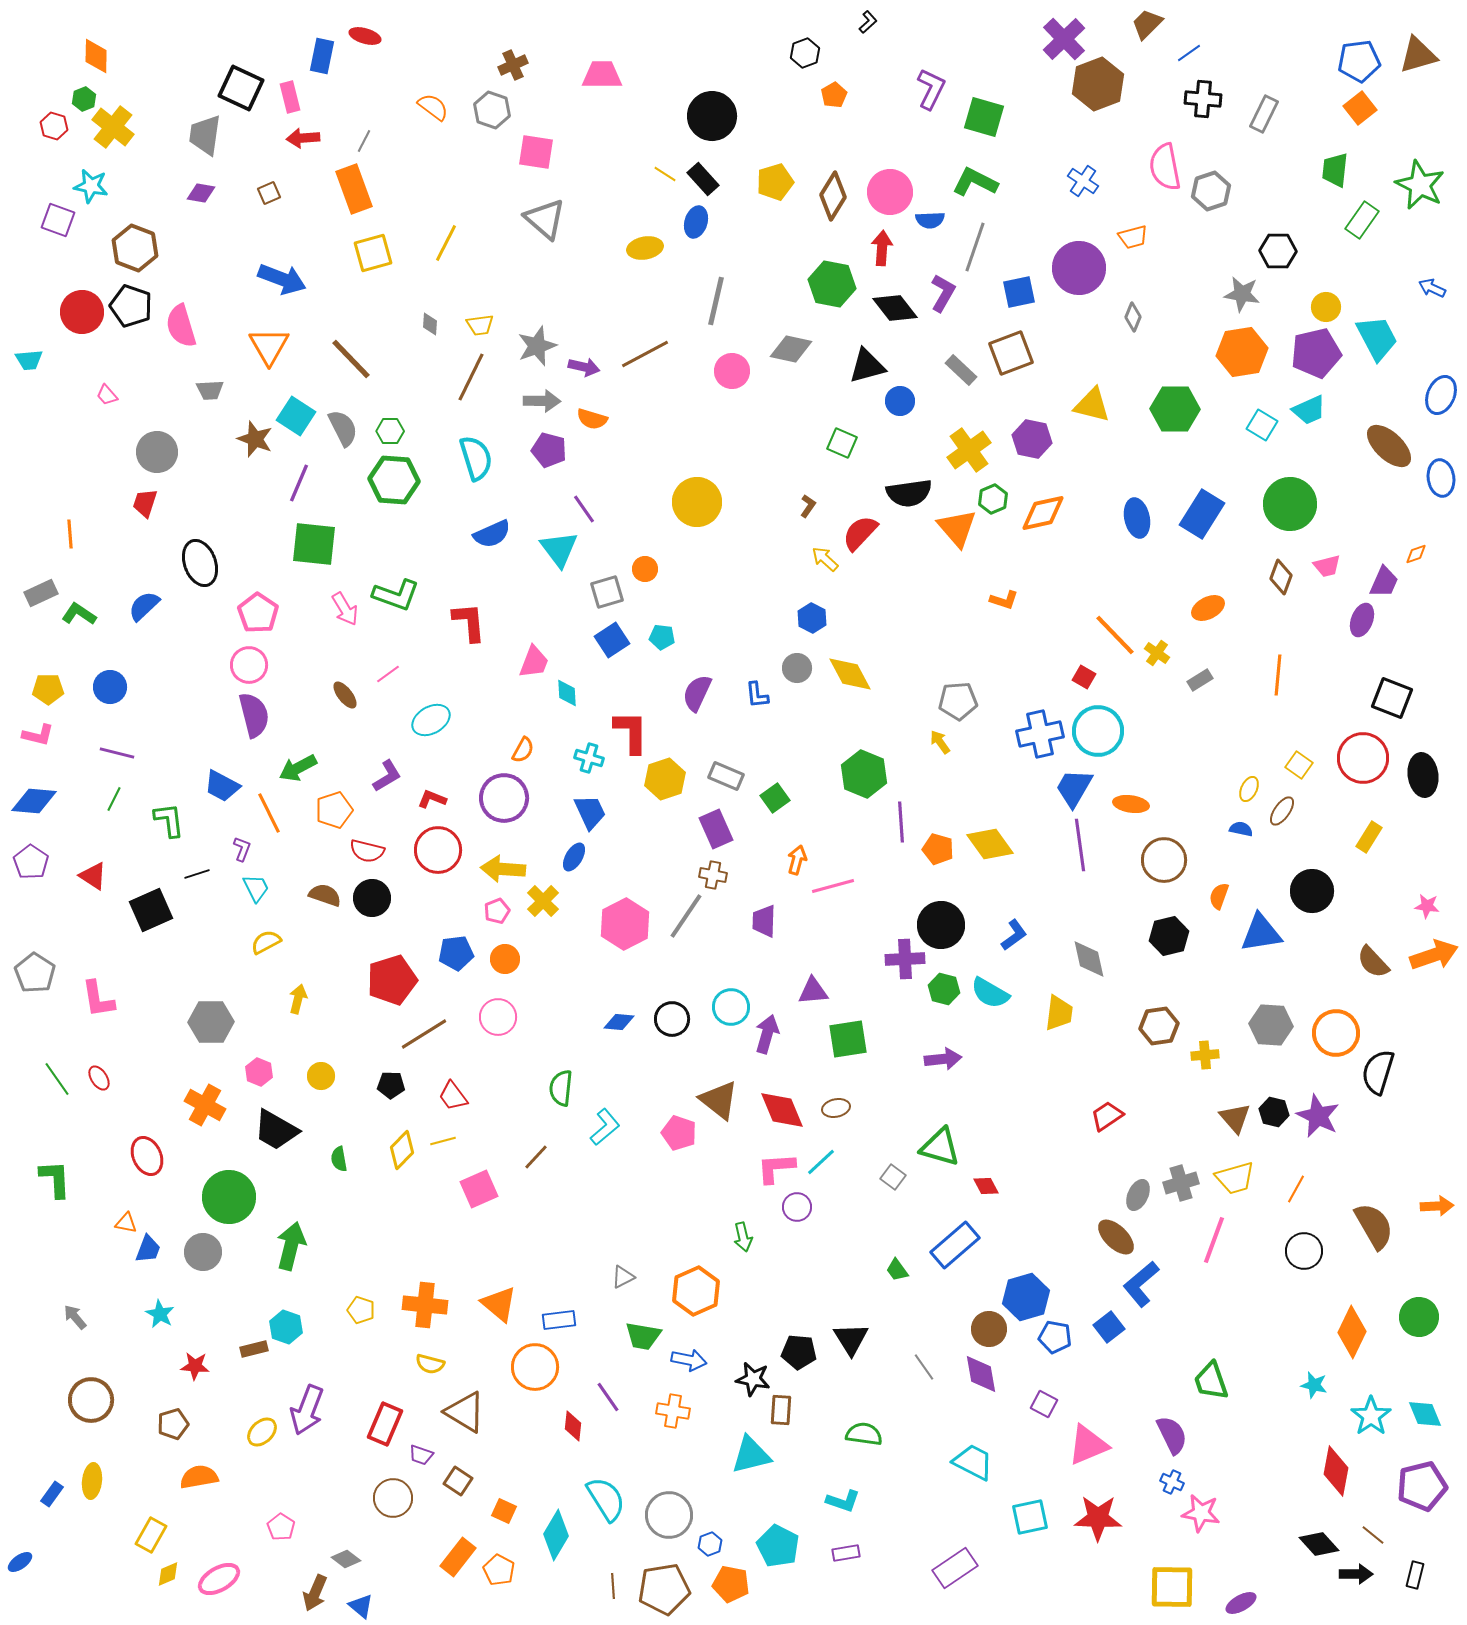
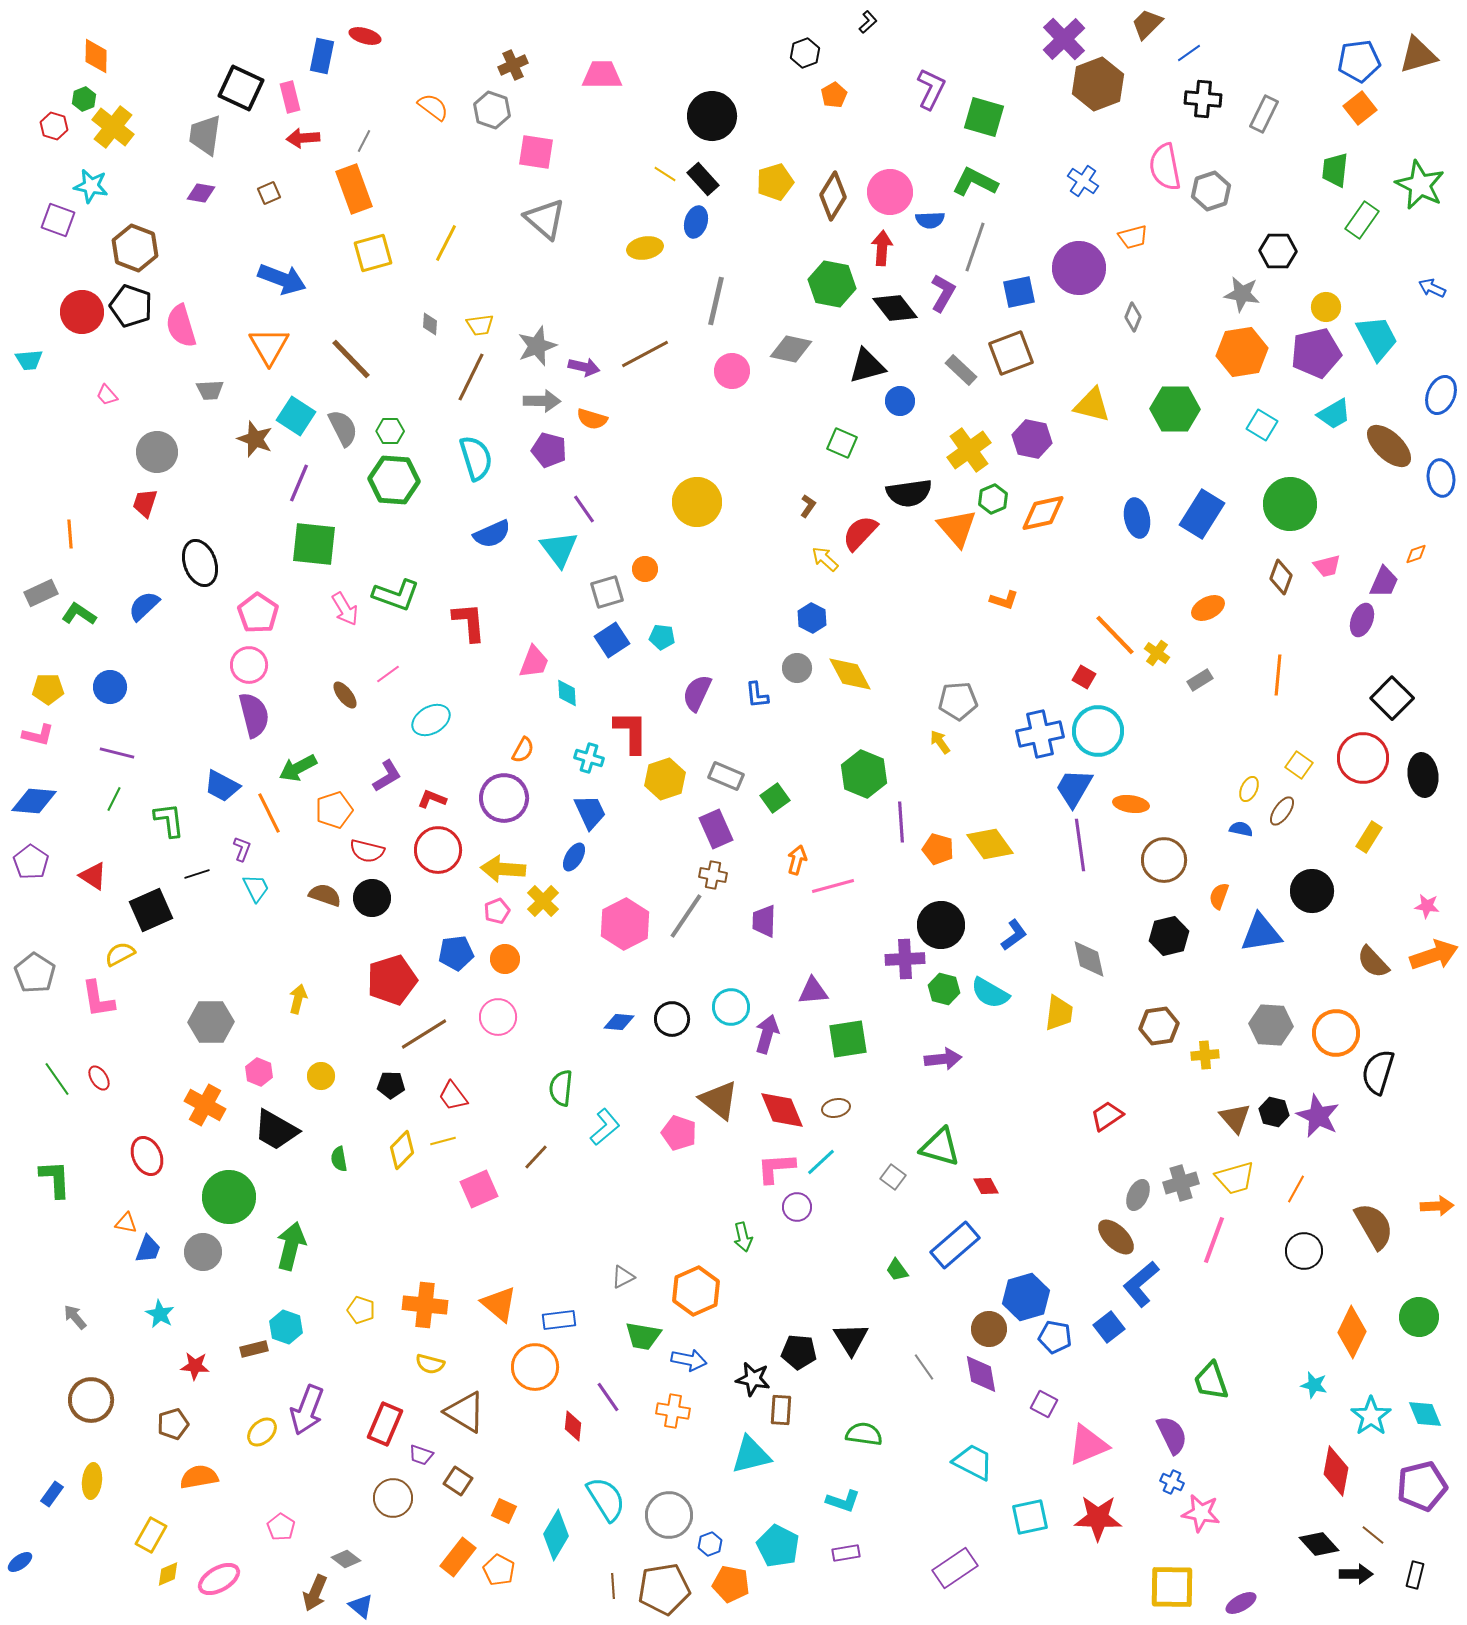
cyan trapezoid at (1309, 410): moved 25 px right, 4 px down; rotated 6 degrees counterclockwise
black square at (1392, 698): rotated 24 degrees clockwise
yellow semicircle at (266, 942): moved 146 px left, 12 px down
